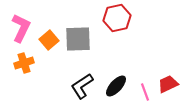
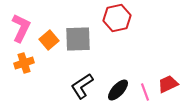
black ellipse: moved 2 px right, 4 px down
